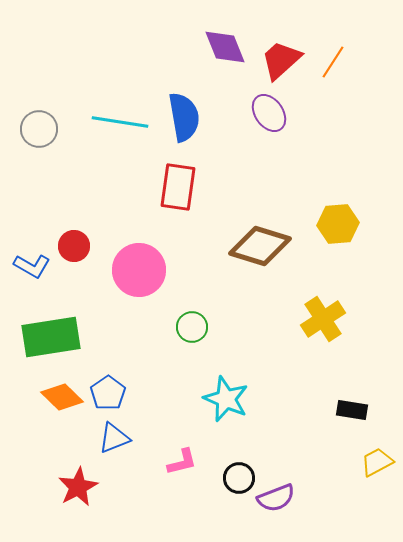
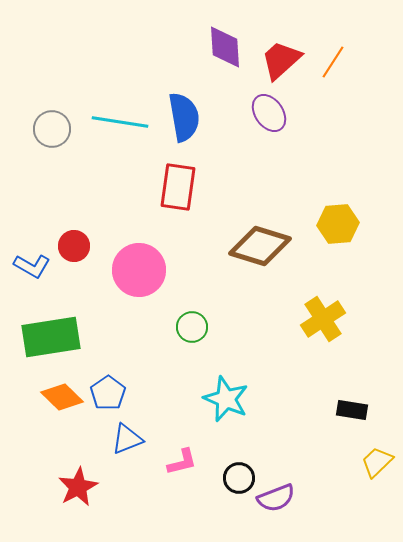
purple diamond: rotated 18 degrees clockwise
gray circle: moved 13 px right
blue triangle: moved 13 px right, 1 px down
yellow trapezoid: rotated 16 degrees counterclockwise
